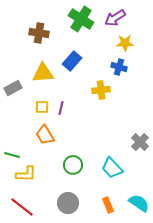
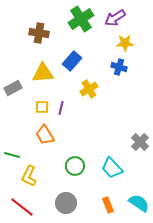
green cross: rotated 25 degrees clockwise
yellow cross: moved 12 px left, 1 px up; rotated 24 degrees counterclockwise
green circle: moved 2 px right, 1 px down
yellow L-shape: moved 3 px right, 2 px down; rotated 115 degrees clockwise
gray circle: moved 2 px left
